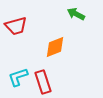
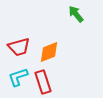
green arrow: rotated 24 degrees clockwise
red trapezoid: moved 3 px right, 21 px down
orange diamond: moved 6 px left, 5 px down
